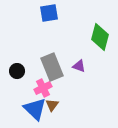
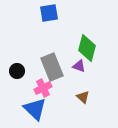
green diamond: moved 13 px left, 11 px down
brown triangle: moved 31 px right, 8 px up; rotated 24 degrees counterclockwise
